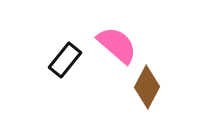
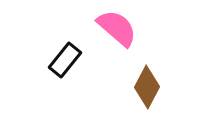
pink semicircle: moved 17 px up
